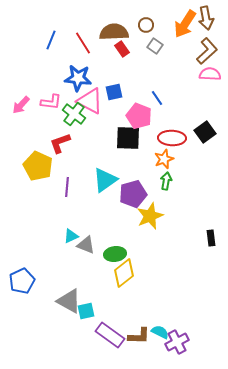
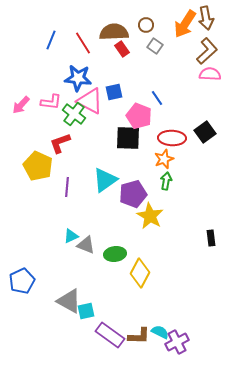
yellow star at (150, 216): rotated 20 degrees counterclockwise
yellow diamond at (124, 273): moved 16 px right; rotated 24 degrees counterclockwise
